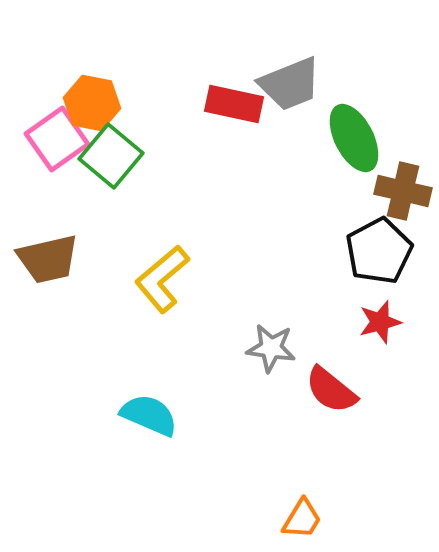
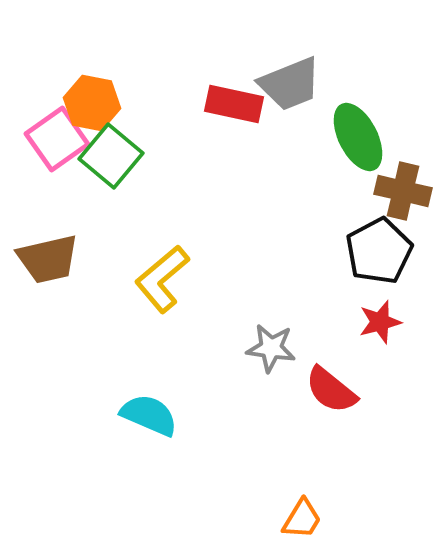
green ellipse: moved 4 px right, 1 px up
